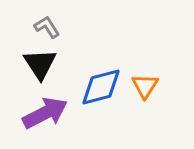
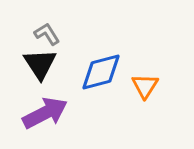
gray L-shape: moved 7 px down
blue diamond: moved 15 px up
